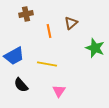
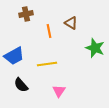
brown triangle: rotated 48 degrees counterclockwise
yellow line: rotated 18 degrees counterclockwise
